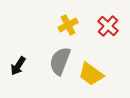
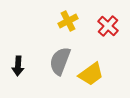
yellow cross: moved 4 px up
black arrow: rotated 30 degrees counterclockwise
yellow trapezoid: rotated 72 degrees counterclockwise
